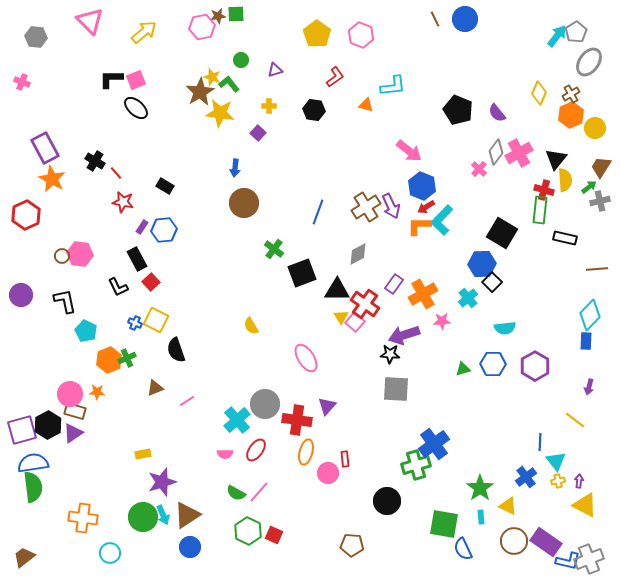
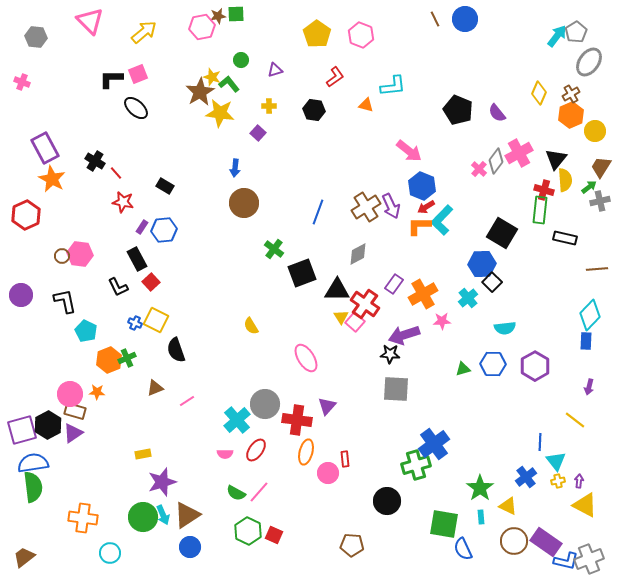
pink square at (136, 80): moved 2 px right, 6 px up
yellow circle at (595, 128): moved 3 px down
gray diamond at (496, 152): moved 9 px down
blue L-shape at (568, 561): moved 2 px left
